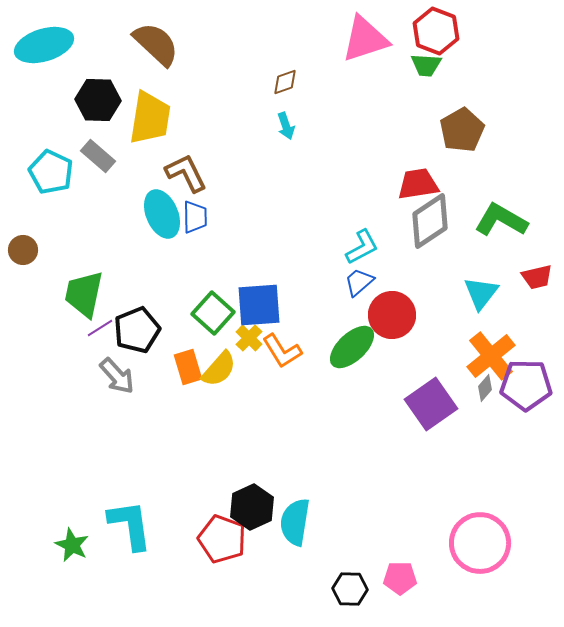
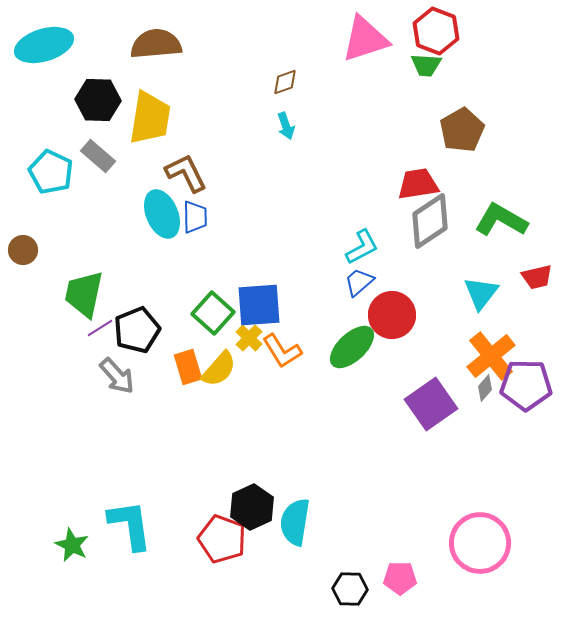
brown semicircle at (156, 44): rotated 48 degrees counterclockwise
